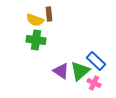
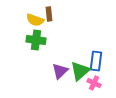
blue rectangle: rotated 54 degrees clockwise
purple triangle: moved 1 px left; rotated 42 degrees clockwise
